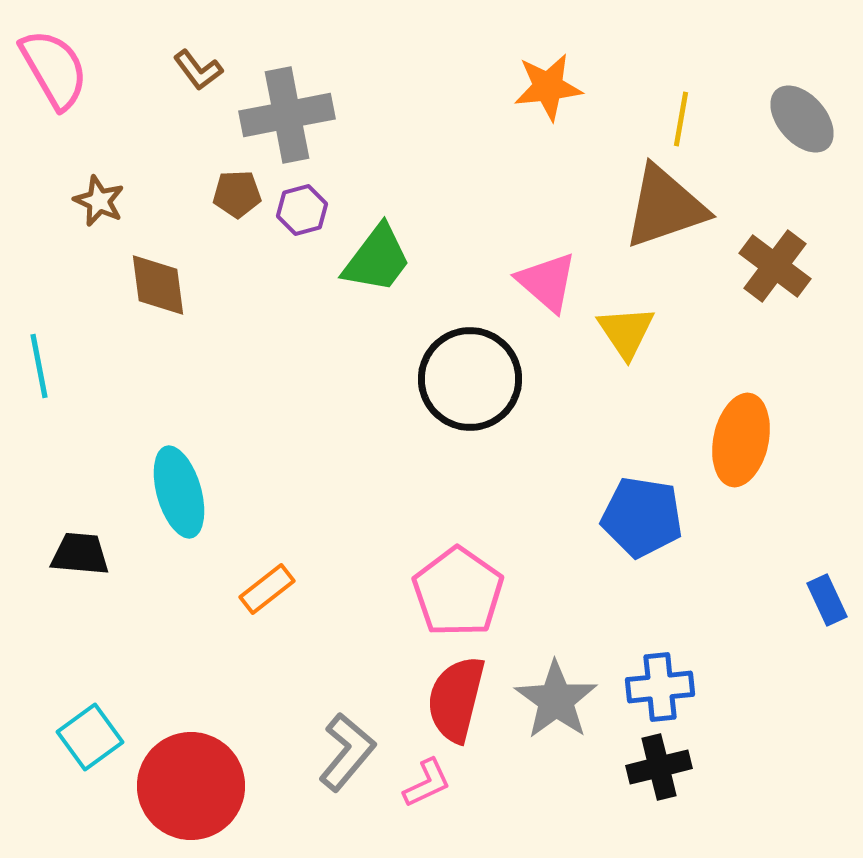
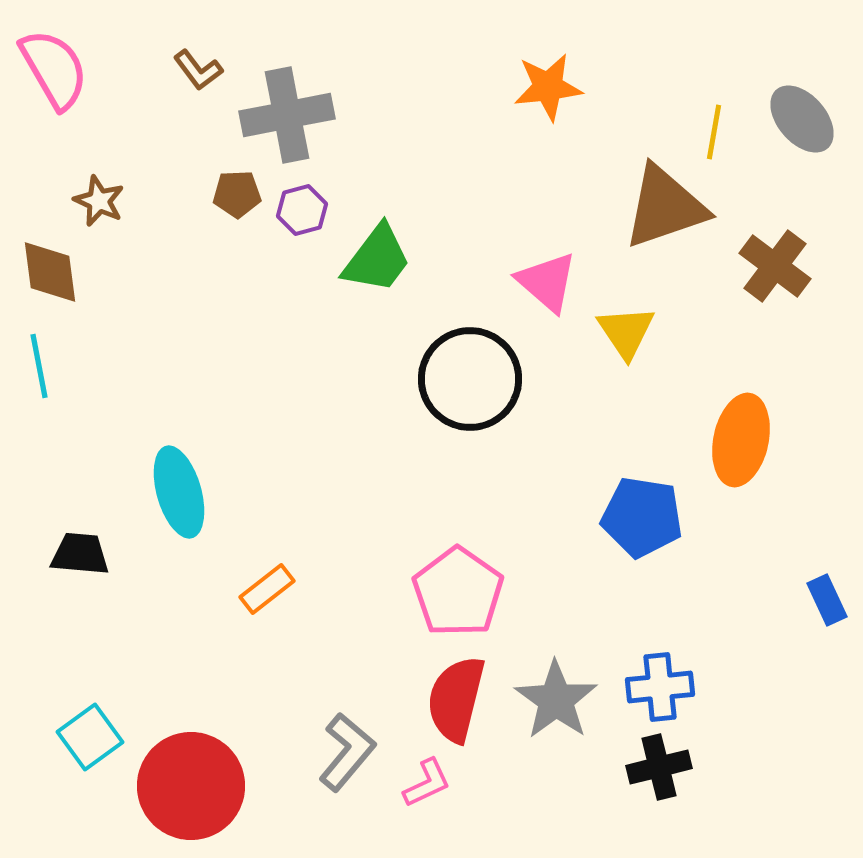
yellow line: moved 33 px right, 13 px down
brown diamond: moved 108 px left, 13 px up
